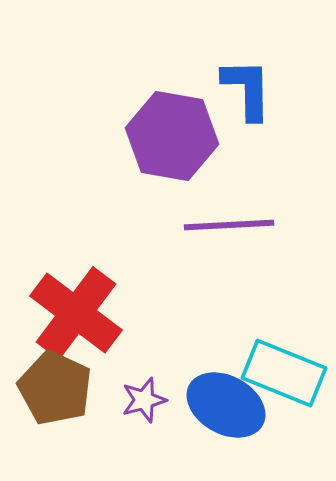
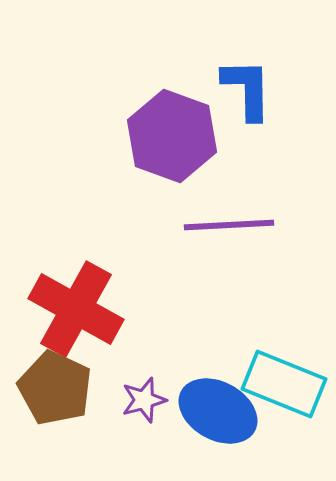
purple hexagon: rotated 10 degrees clockwise
red cross: moved 4 px up; rotated 8 degrees counterclockwise
cyan rectangle: moved 11 px down
blue ellipse: moved 8 px left, 6 px down
